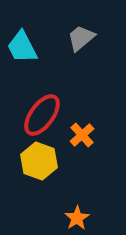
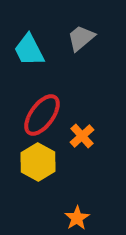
cyan trapezoid: moved 7 px right, 3 px down
orange cross: moved 1 px down
yellow hexagon: moved 1 px left, 1 px down; rotated 9 degrees clockwise
